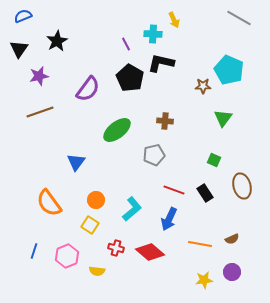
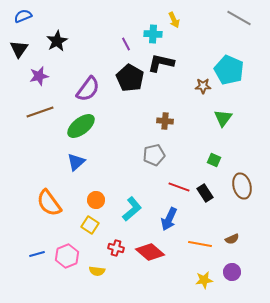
green ellipse: moved 36 px left, 4 px up
blue triangle: rotated 12 degrees clockwise
red line: moved 5 px right, 3 px up
blue line: moved 3 px right, 3 px down; rotated 56 degrees clockwise
